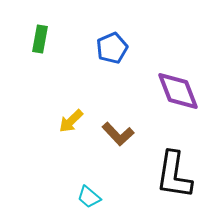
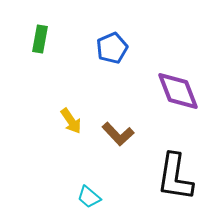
yellow arrow: rotated 80 degrees counterclockwise
black L-shape: moved 1 px right, 2 px down
